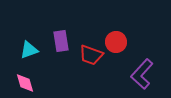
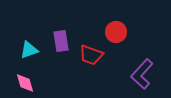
red circle: moved 10 px up
